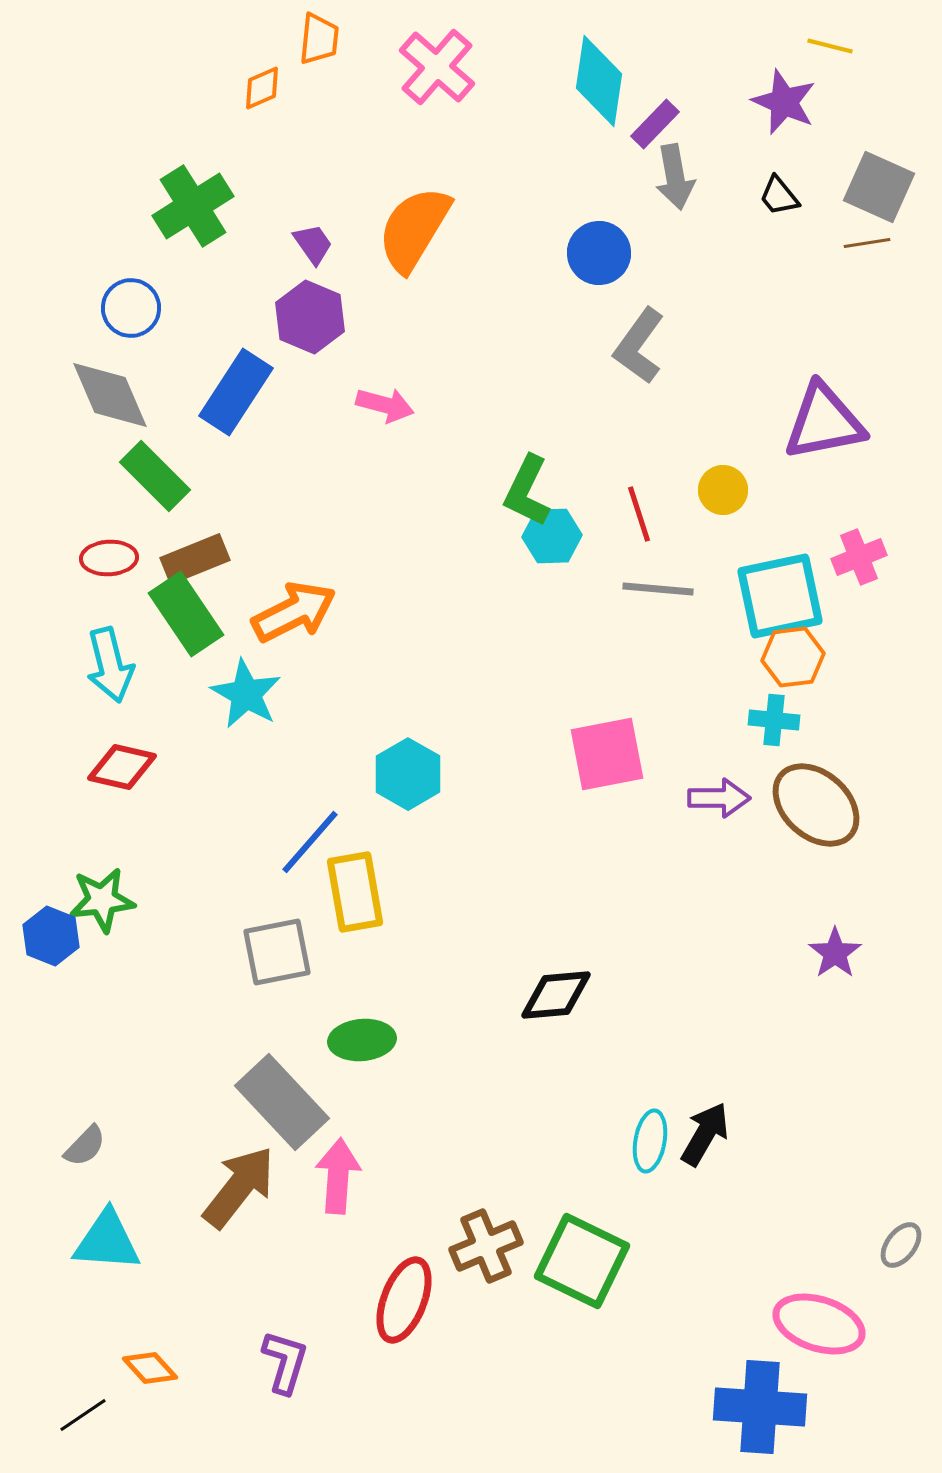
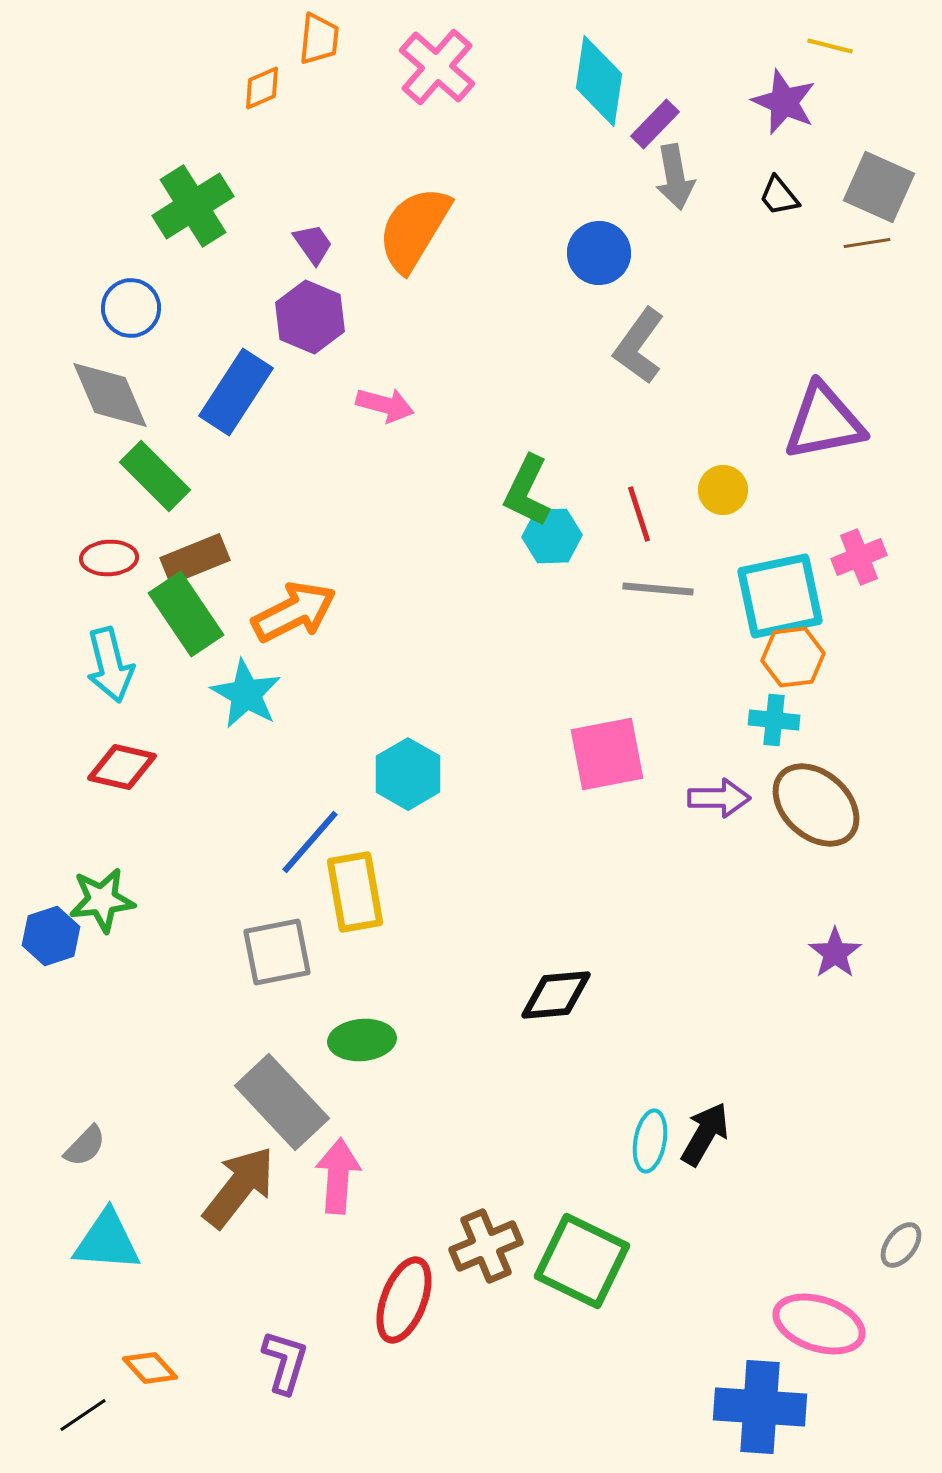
blue hexagon at (51, 936): rotated 20 degrees clockwise
